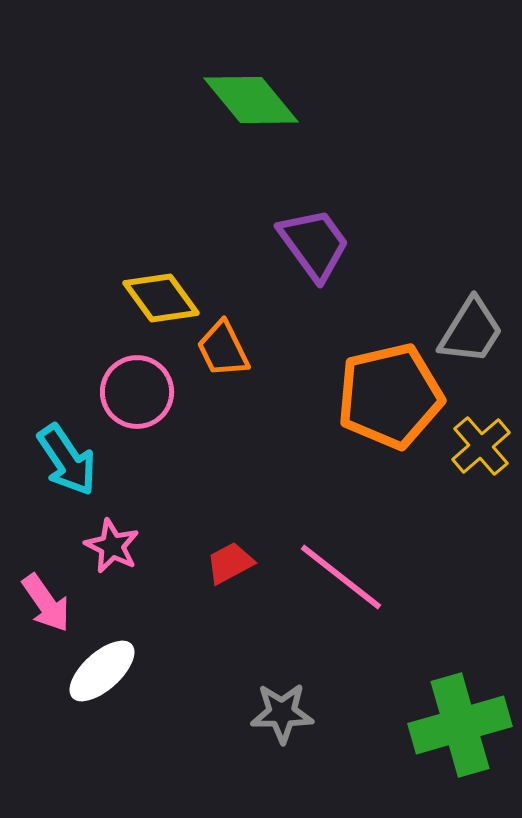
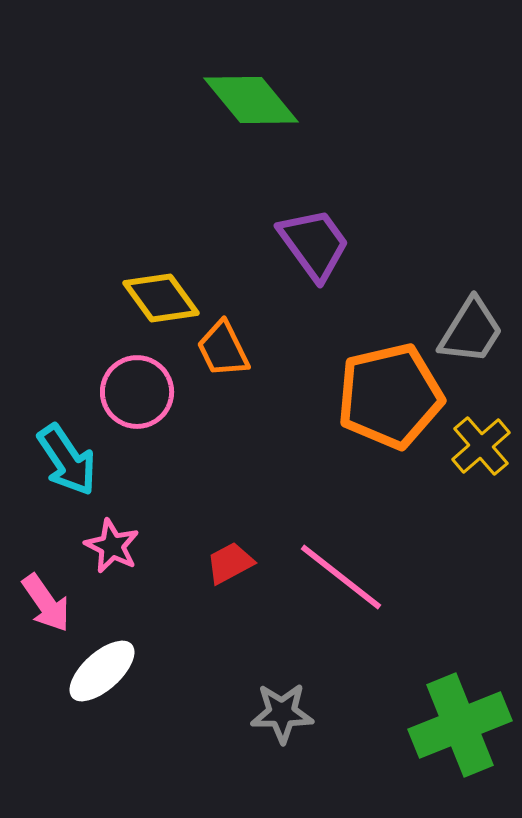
green cross: rotated 6 degrees counterclockwise
